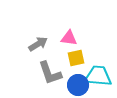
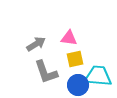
gray arrow: moved 2 px left
yellow square: moved 1 px left, 1 px down
gray L-shape: moved 4 px left, 1 px up
